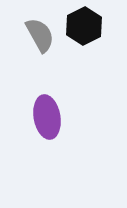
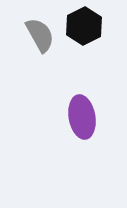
purple ellipse: moved 35 px right
